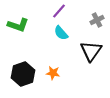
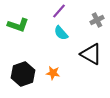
black triangle: moved 3 px down; rotated 35 degrees counterclockwise
